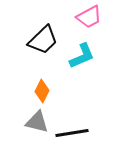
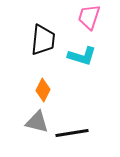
pink trapezoid: rotated 136 degrees clockwise
black trapezoid: rotated 40 degrees counterclockwise
cyan L-shape: rotated 40 degrees clockwise
orange diamond: moved 1 px right, 1 px up
